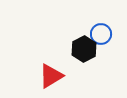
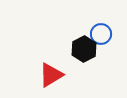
red triangle: moved 1 px up
